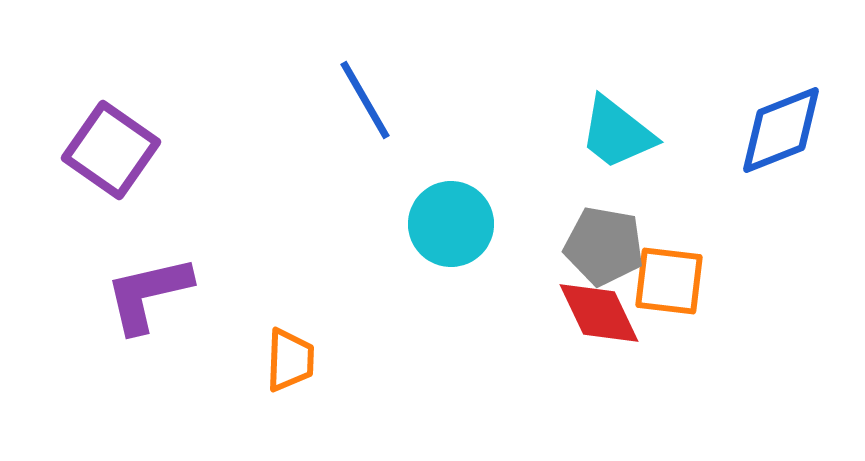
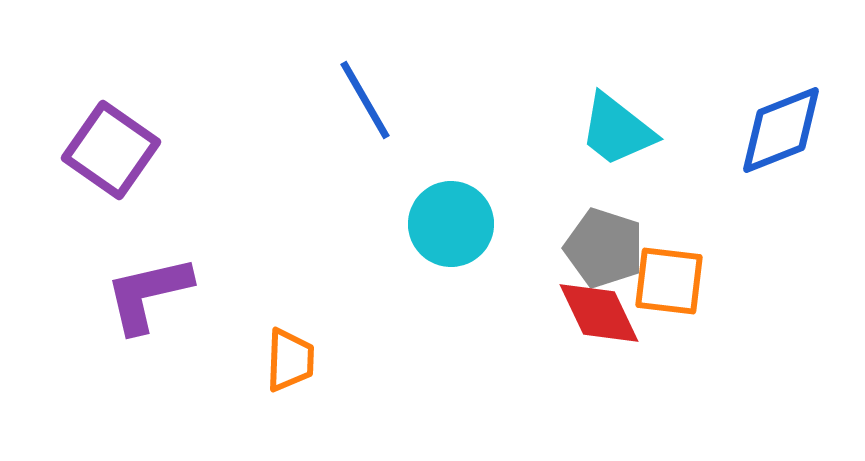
cyan trapezoid: moved 3 px up
gray pentagon: moved 2 px down; rotated 8 degrees clockwise
